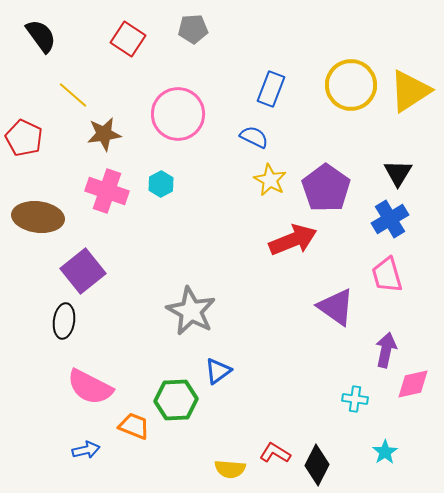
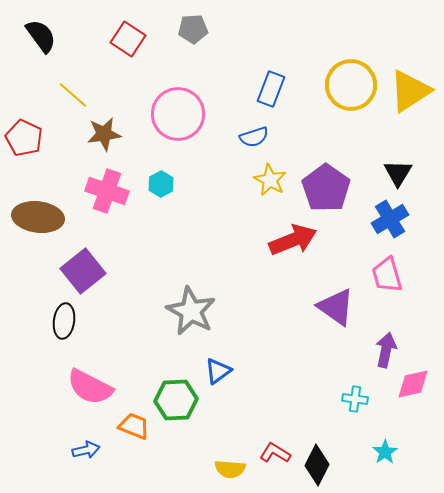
blue semicircle: rotated 136 degrees clockwise
